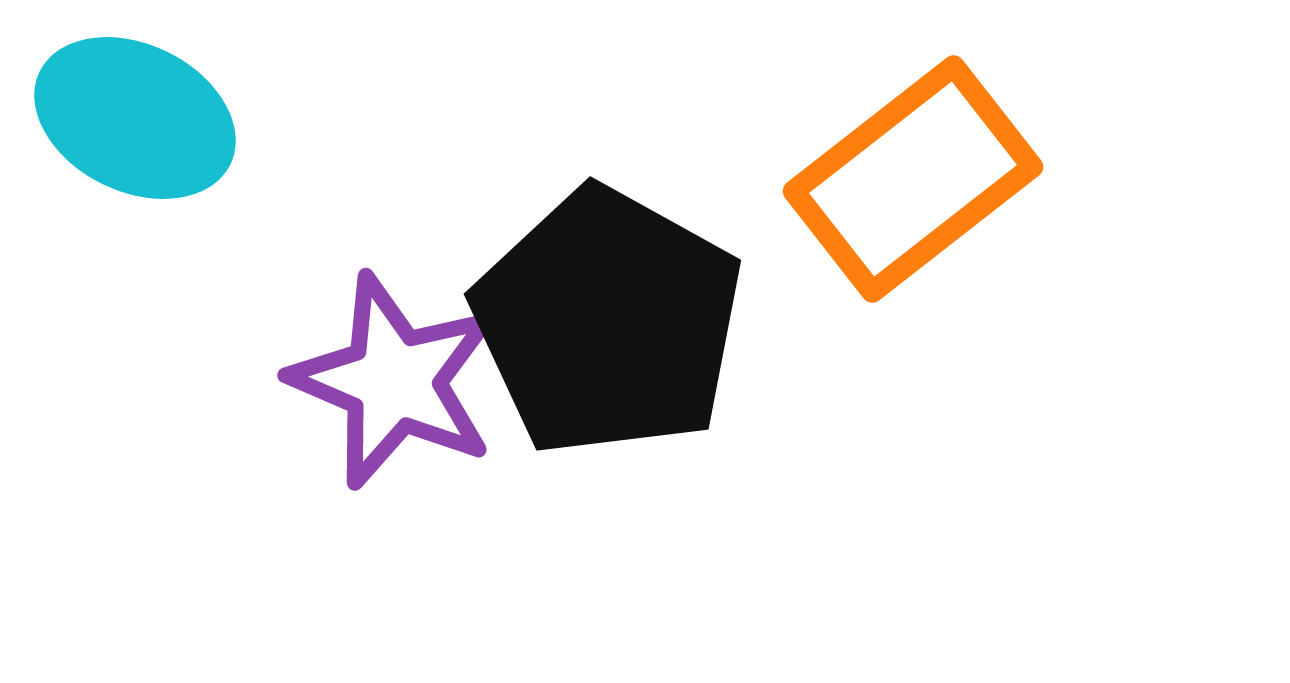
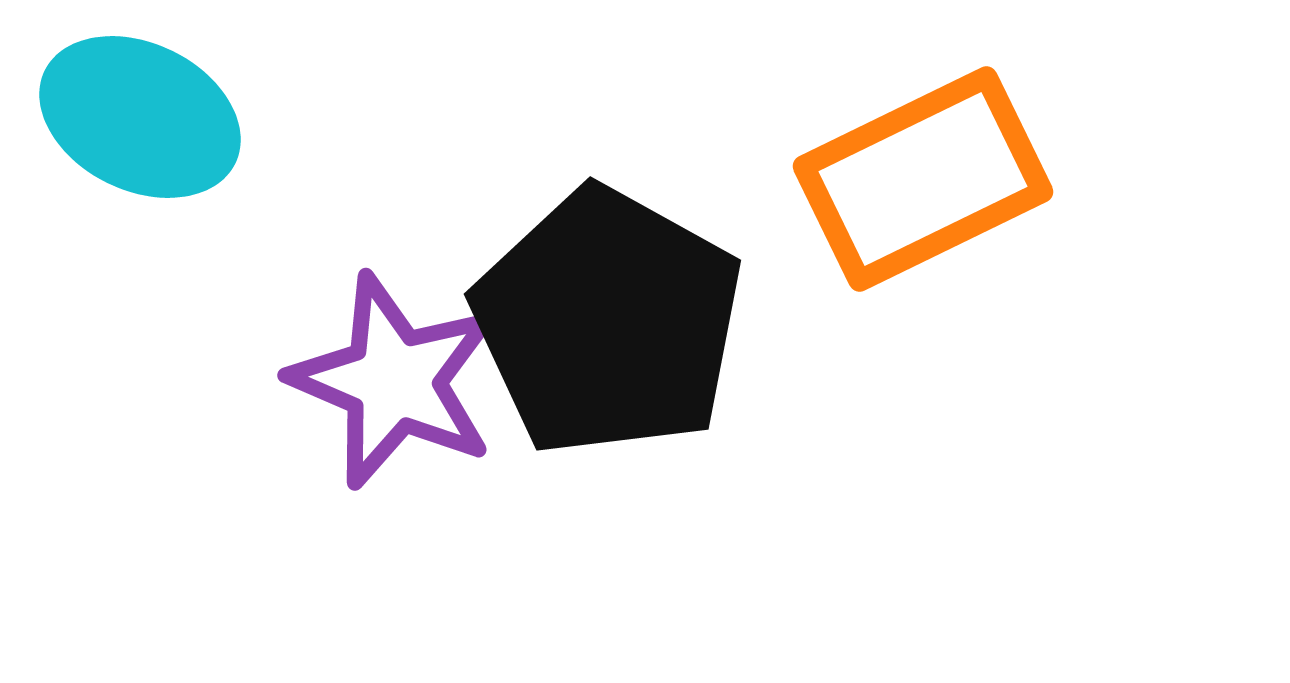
cyan ellipse: moved 5 px right, 1 px up
orange rectangle: moved 10 px right; rotated 12 degrees clockwise
